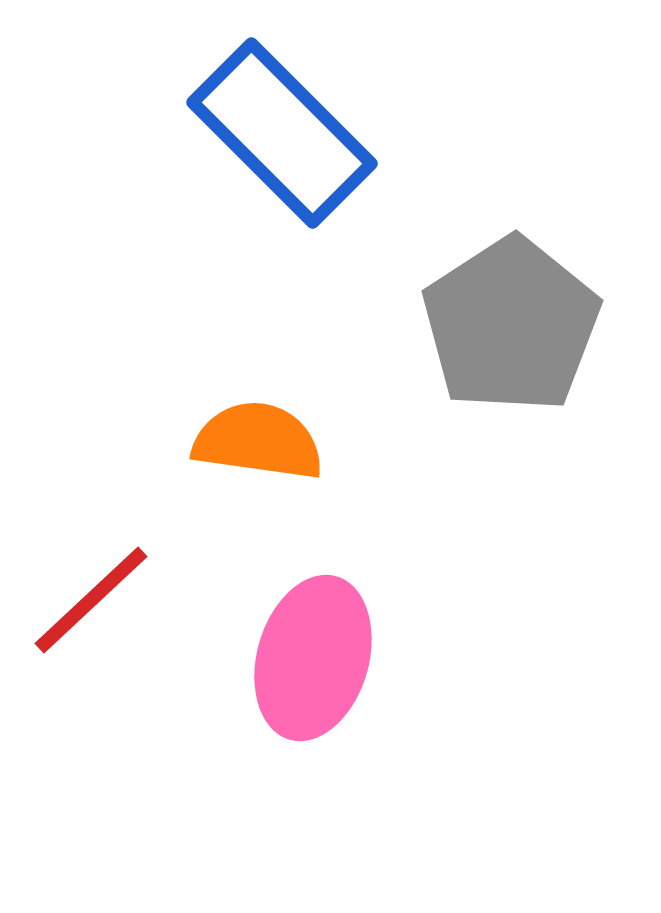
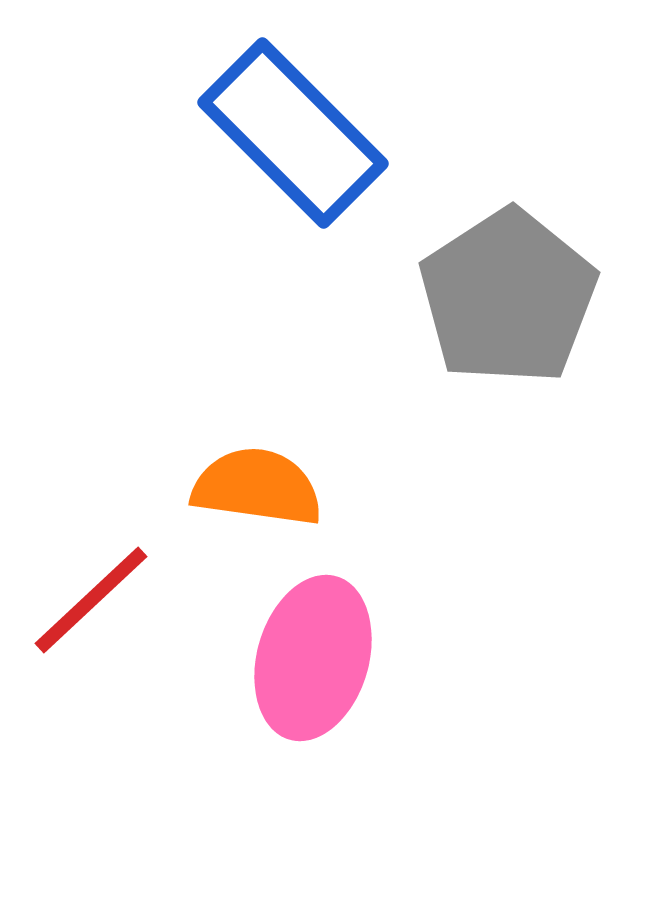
blue rectangle: moved 11 px right
gray pentagon: moved 3 px left, 28 px up
orange semicircle: moved 1 px left, 46 px down
